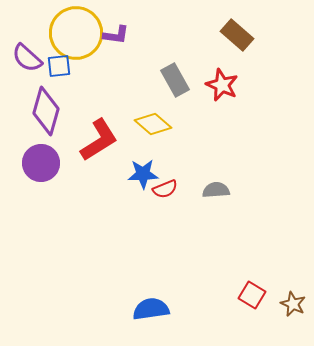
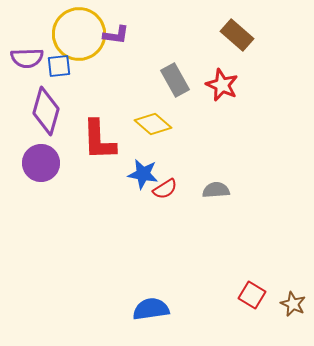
yellow circle: moved 3 px right, 1 px down
purple semicircle: rotated 44 degrees counterclockwise
red L-shape: rotated 120 degrees clockwise
blue star: rotated 12 degrees clockwise
red semicircle: rotated 10 degrees counterclockwise
